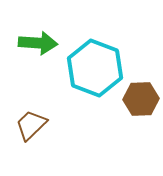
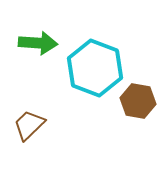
brown hexagon: moved 3 px left, 2 px down; rotated 12 degrees clockwise
brown trapezoid: moved 2 px left
